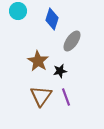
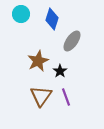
cyan circle: moved 3 px right, 3 px down
brown star: rotated 15 degrees clockwise
black star: rotated 24 degrees counterclockwise
